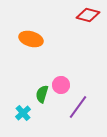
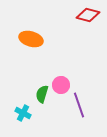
purple line: moved 1 px right, 2 px up; rotated 55 degrees counterclockwise
cyan cross: rotated 21 degrees counterclockwise
